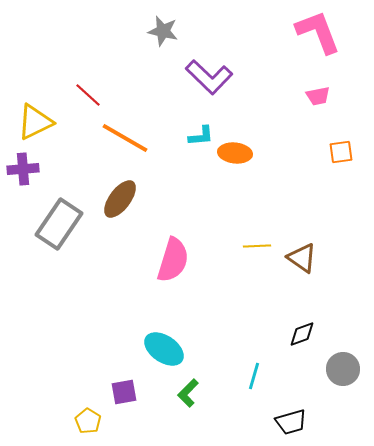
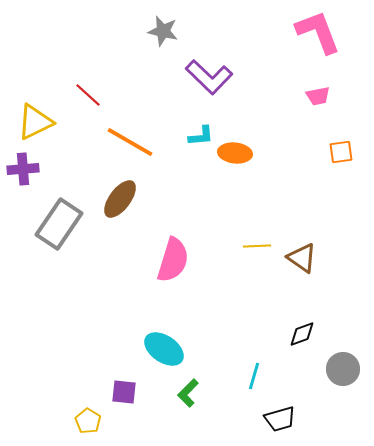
orange line: moved 5 px right, 4 px down
purple square: rotated 16 degrees clockwise
black trapezoid: moved 11 px left, 3 px up
